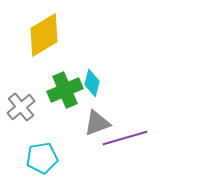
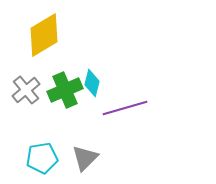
gray cross: moved 5 px right, 17 px up
gray triangle: moved 12 px left, 35 px down; rotated 24 degrees counterclockwise
purple line: moved 30 px up
